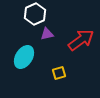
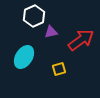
white hexagon: moved 1 px left, 2 px down
purple triangle: moved 4 px right, 2 px up
yellow square: moved 4 px up
